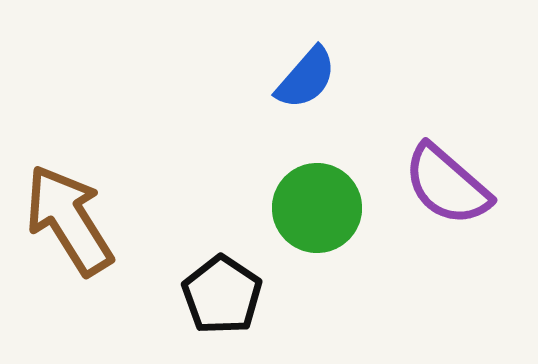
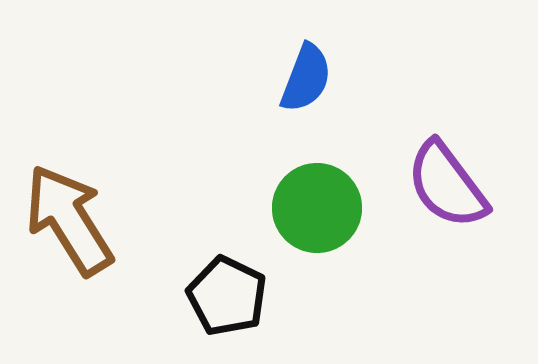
blue semicircle: rotated 20 degrees counterclockwise
purple semicircle: rotated 12 degrees clockwise
black pentagon: moved 5 px right, 1 px down; rotated 8 degrees counterclockwise
